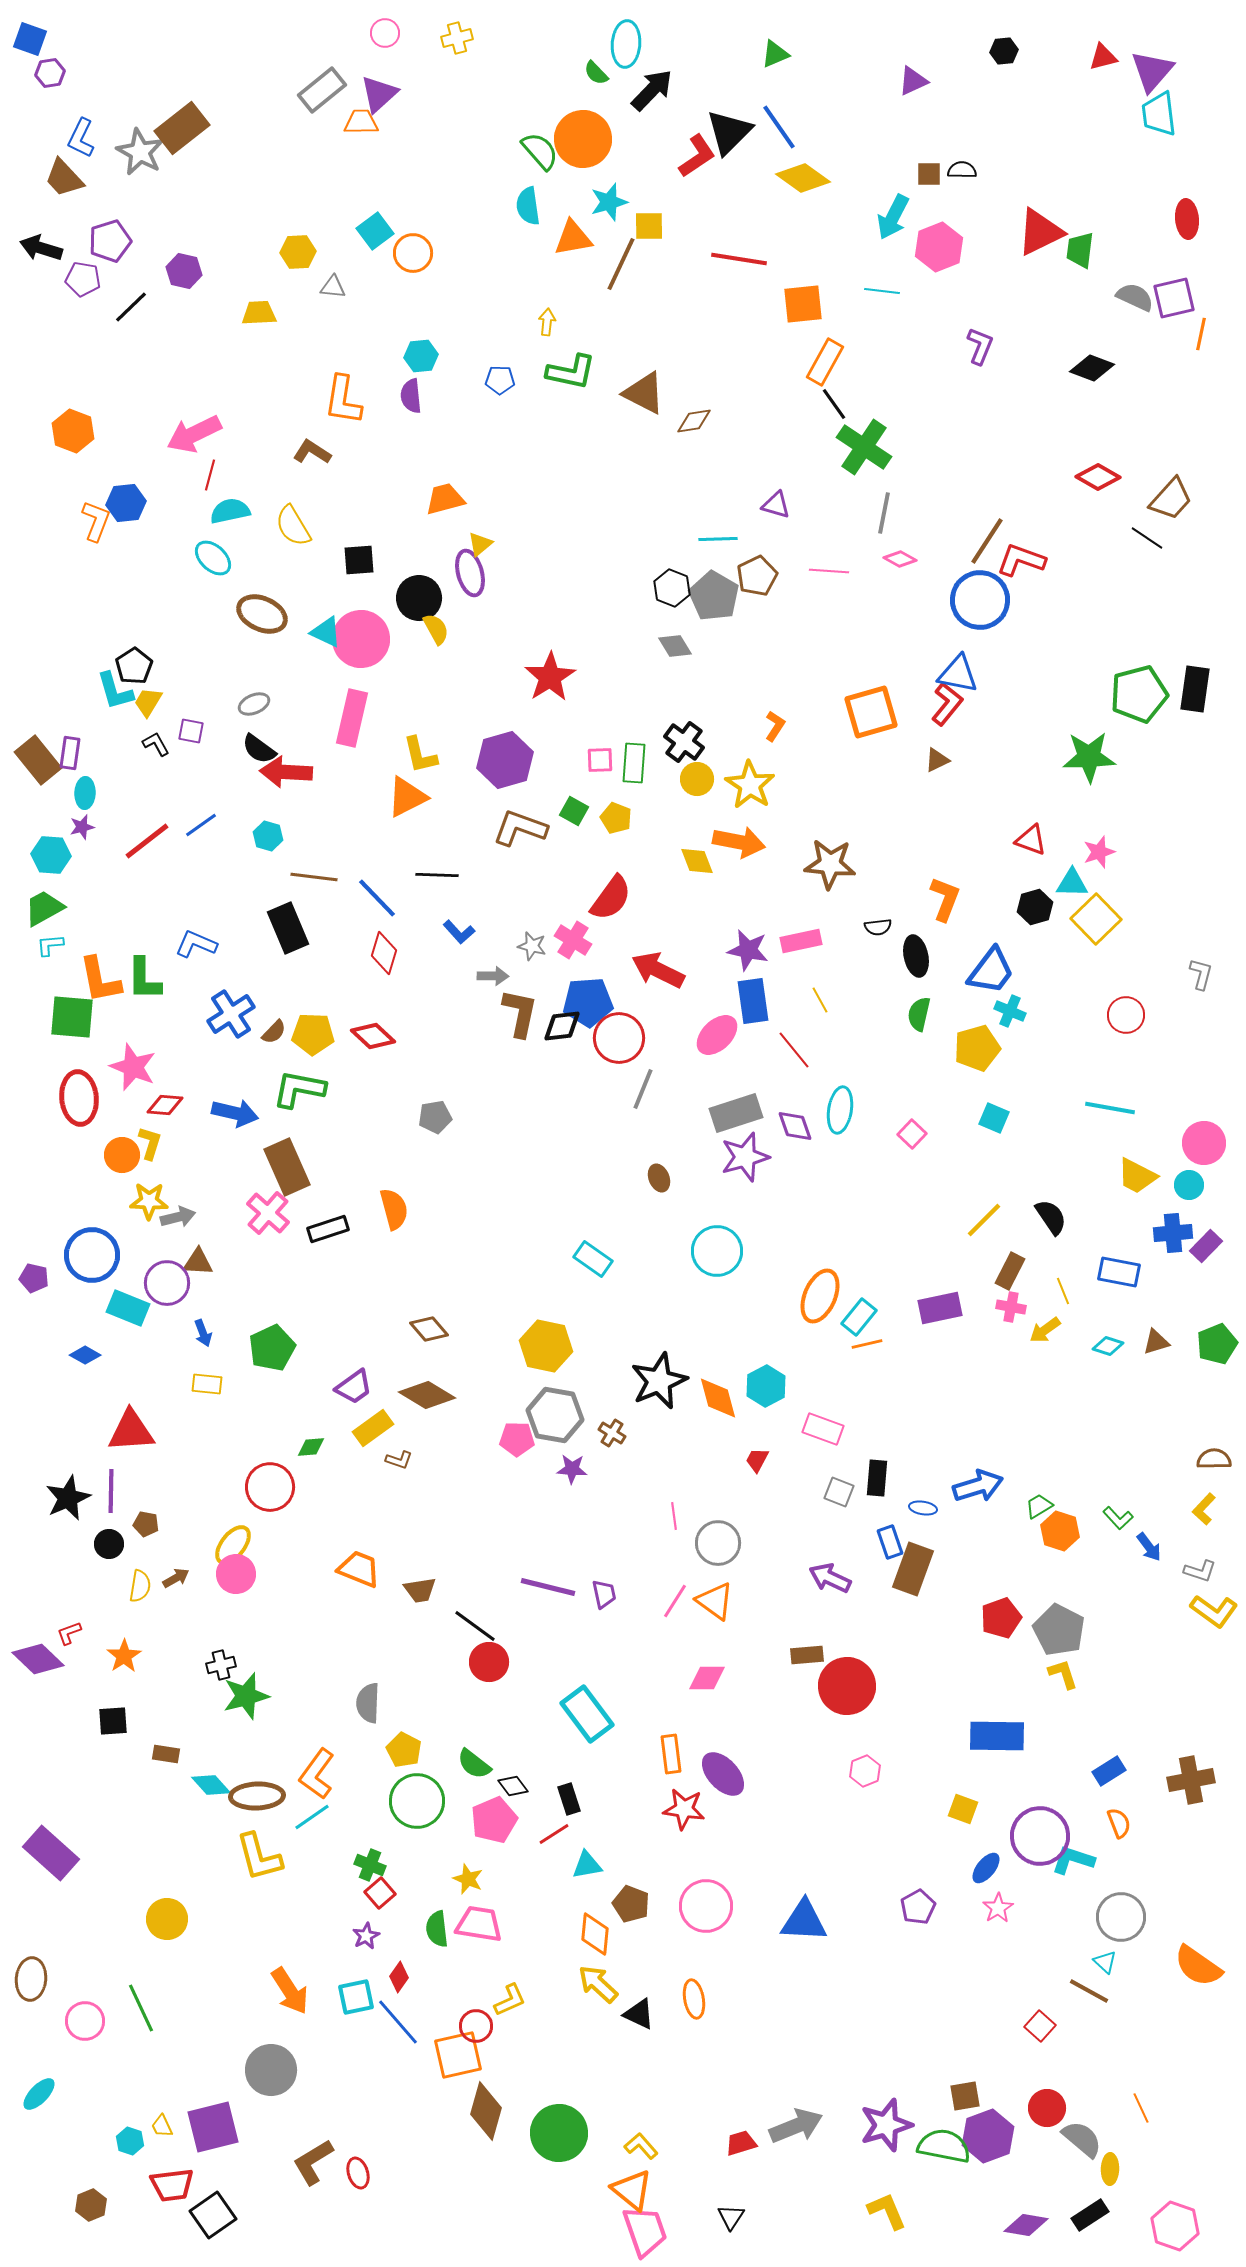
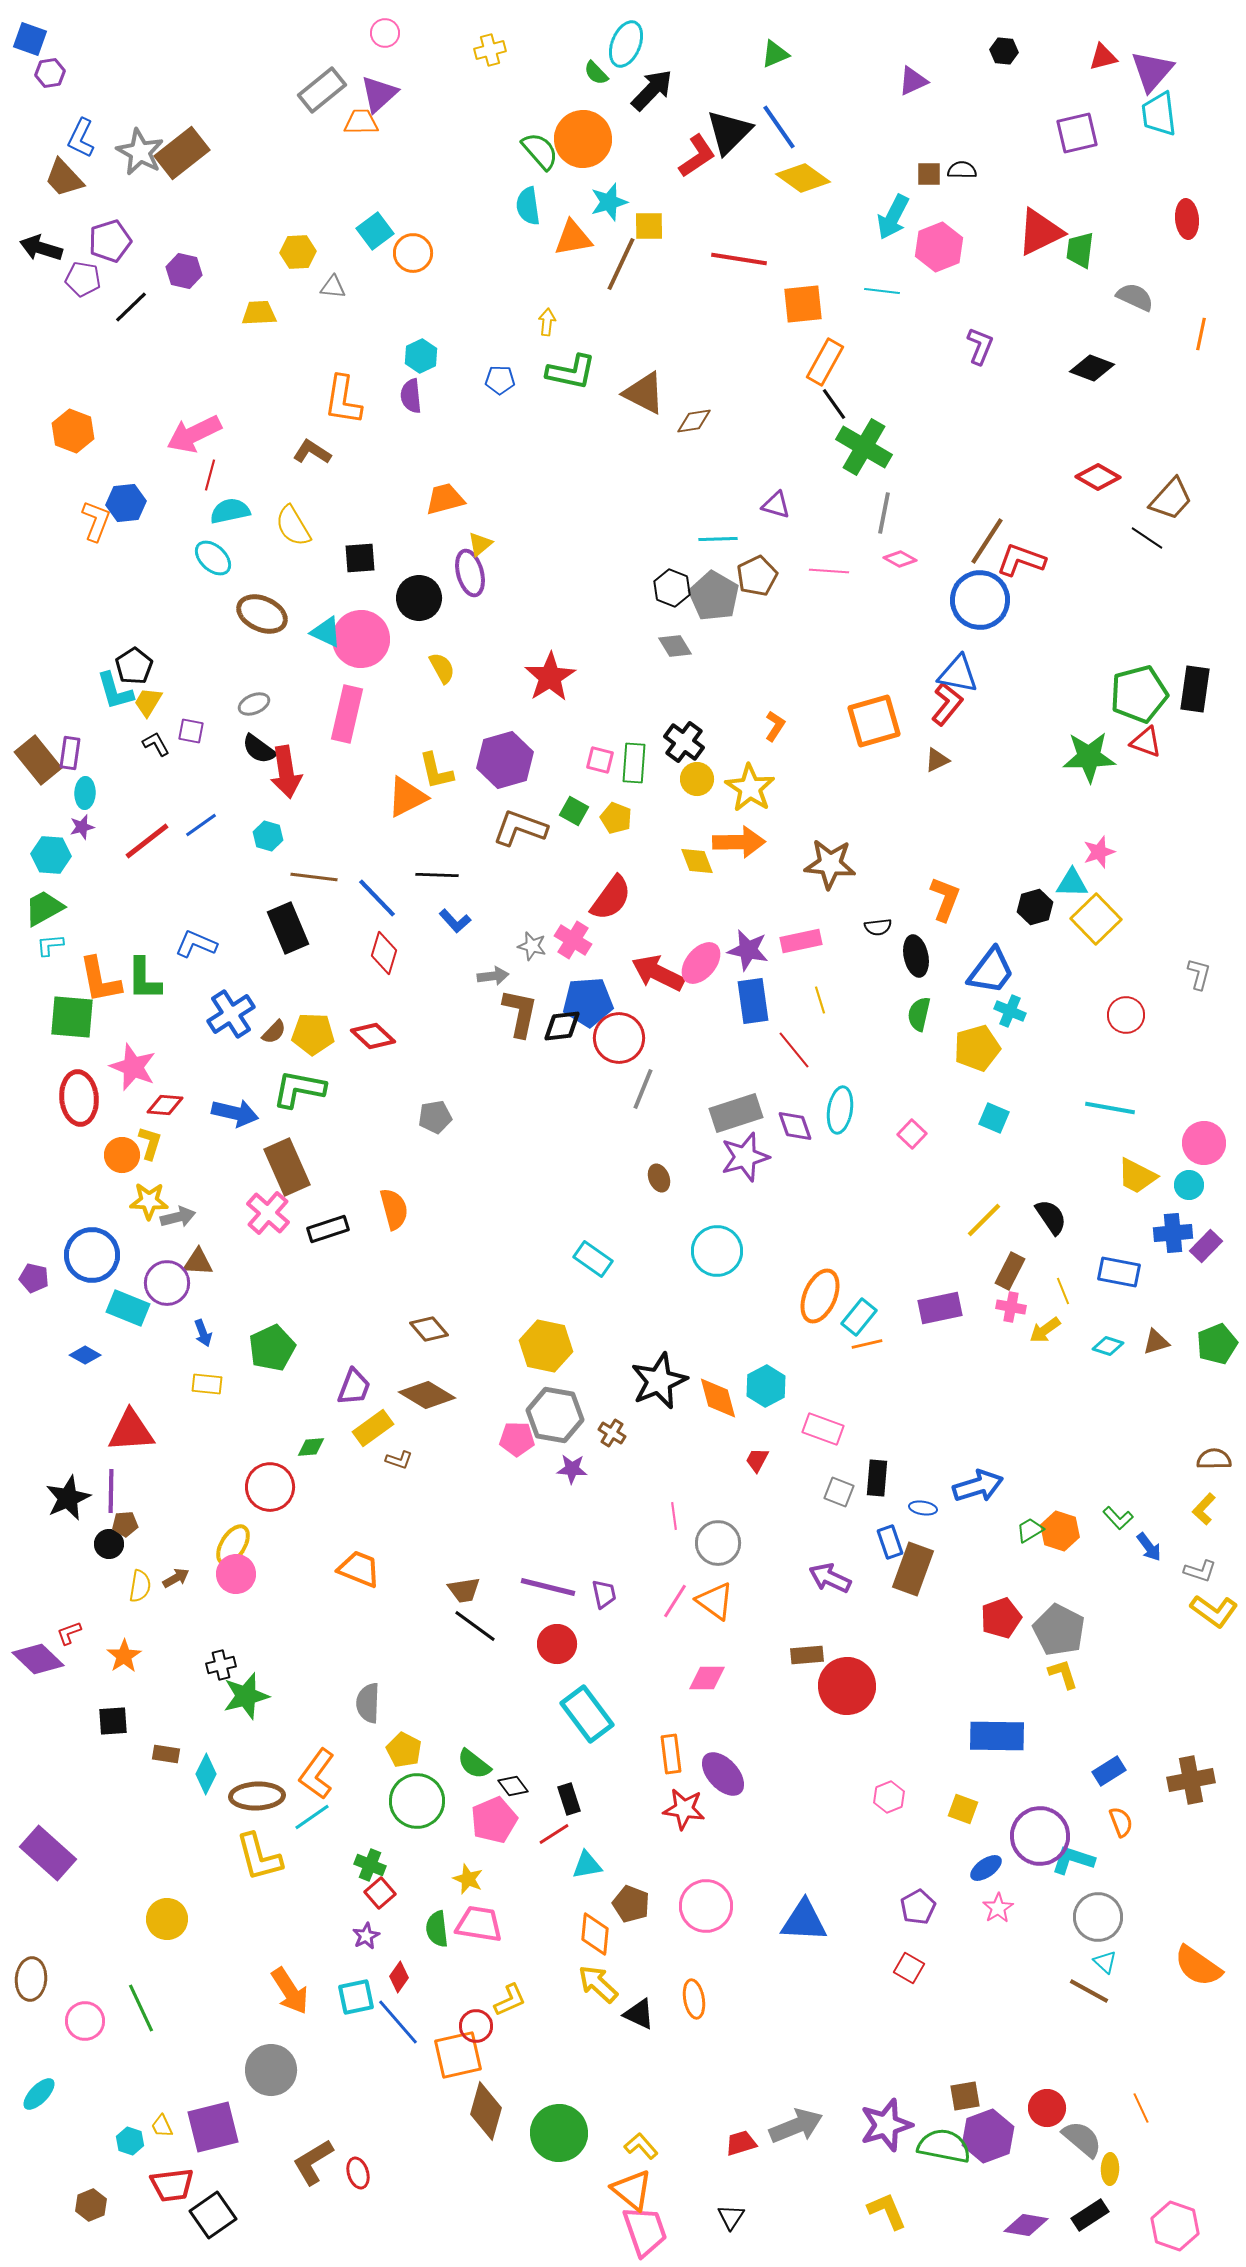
yellow cross at (457, 38): moved 33 px right, 12 px down
cyan ellipse at (626, 44): rotated 18 degrees clockwise
black hexagon at (1004, 51): rotated 12 degrees clockwise
brown rectangle at (182, 128): moved 25 px down
purple square at (1174, 298): moved 97 px left, 165 px up
cyan hexagon at (421, 356): rotated 20 degrees counterclockwise
green cross at (864, 447): rotated 4 degrees counterclockwise
black square at (359, 560): moved 1 px right, 2 px up
yellow semicircle at (436, 629): moved 6 px right, 39 px down
orange square at (871, 712): moved 3 px right, 9 px down
pink rectangle at (352, 718): moved 5 px left, 4 px up
yellow L-shape at (420, 755): moved 16 px right, 16 px down
pink square at (600, 760): rotated 16 degrees clockwise
red arrow at (286, 772): rotated 102 degrees counterclockwise
yellow star at (750, 785): moved 3 px down
red triangle at (1031, 840): moved 115 px right, 98 px up
orange arrow at (739, 842): rotated 12 degrees counterclockwise
blue L-shape at (459, 932): moved 4 px left, 11 px up
red arrow at (658, 970): moved 3 px down
gray L-shape at (1201, 974): moved 2 px left
gray arrow at (493, 976): rotated 8 degrees counterclockwise
yellow line at (820, 1000): rotated 12 degrees clockwise
pink ellipse at (717, 1035): moved 16 px left, 72 px up; rotated 6 degrees counterclockwise
purple trapezoid at (354, 1387): rotated 33 degrees counterclockwise
green trapezoid at (1039, 1506): moved 9 px left, 24 px down
brown pentagon at (146, 1524): moved 21 px left; rotated 15 degrees counterclockwise
yellow ellipse at (233, 1545): rotated 6 degrees counterclockwise
brown trapezoid at (420, 1590): moved 44 px right
red circle at (489, 1662): moved 68 px right, 18 px up
pink hexagon at (865, 1771): moved 24 px right, 26 px down
cyan diamond at (211, 1785): moved 5 px left, 11 px up; rotated 69 degrees clockwise
orange semicircle at (1119, 1823): moved 2 px right, 1 px up
purple rectangle at (51, 1853): moved 3 px left
blue ellipse at (986, 1868): rotated 16 degrees clockwise
gray circle at (1121, 1917): moved 23 px left
red square at (1040, 2026): moved 131 px left, 58 px up; rotated 12 degrees counterclockwise
